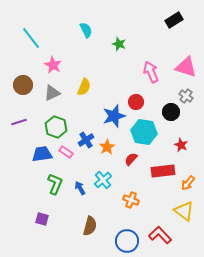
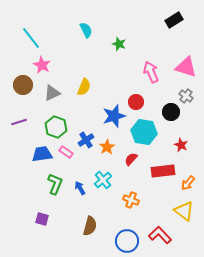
pink star: moved 11 px left
